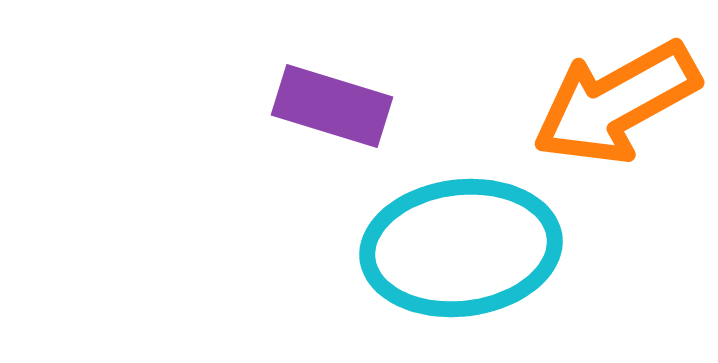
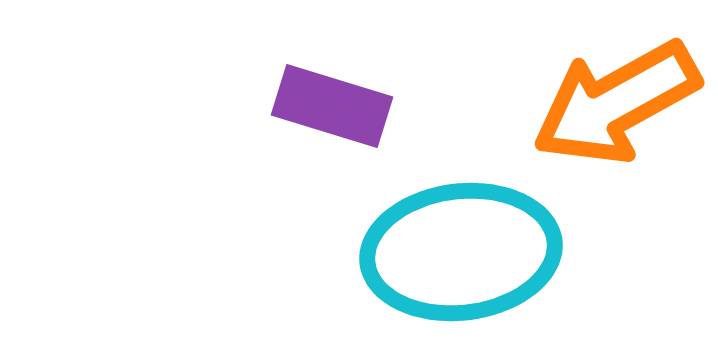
cyan ellipse: moved 4 px down
